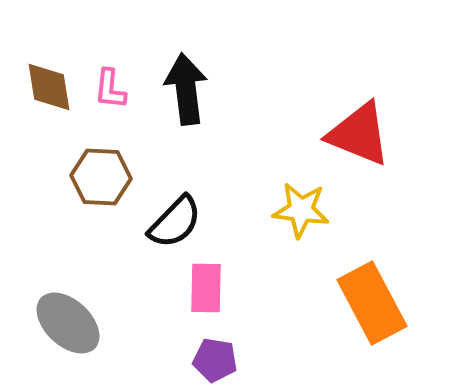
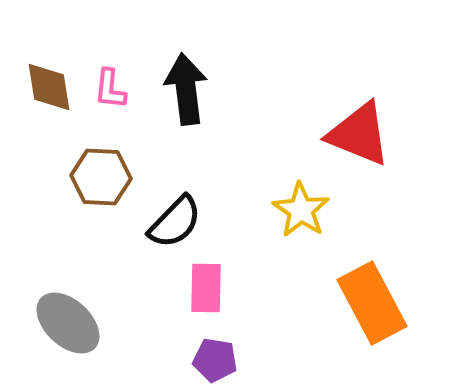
yellow star: rotated 26 degrees clockwise
